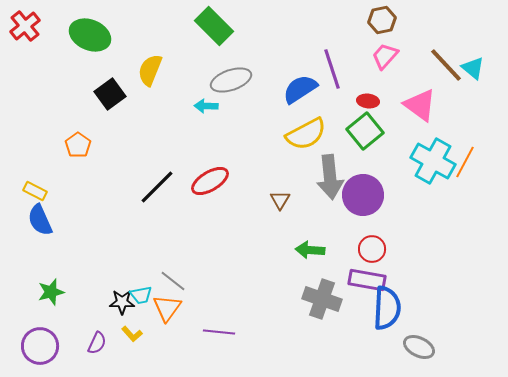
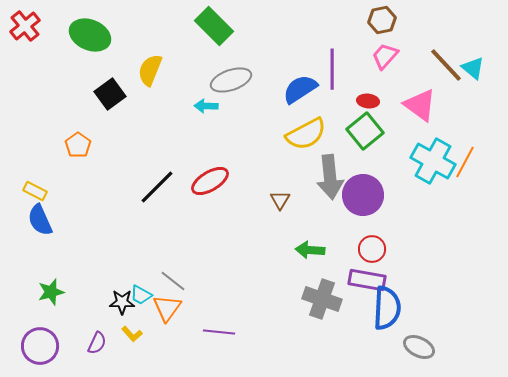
purple line at (332, 69): rotated 18 degrees clockwise
cyan trapezoid at (141, 295): rotated 40 degrees clockwise
